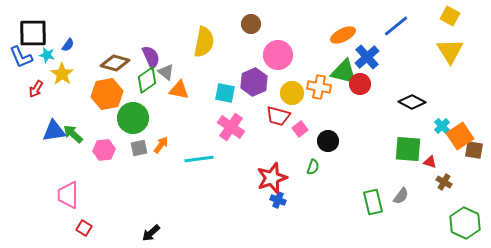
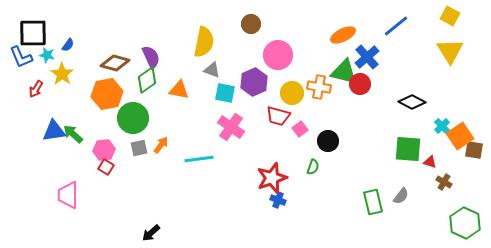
gray triangle at (166, 72): moved 46 px right, 2 px up; rotated 18 degrees counterclockwise
red square at (84, 228): moved 22 px right, 61 px up
